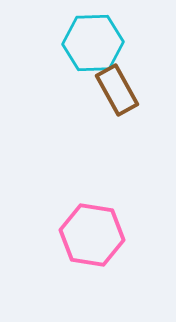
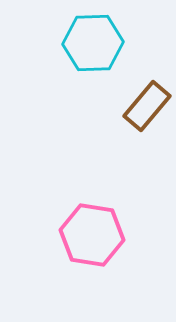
brown rectangle: moved 30 px right, 16 px down; rotated 69 degrees clockwise
